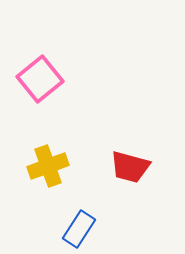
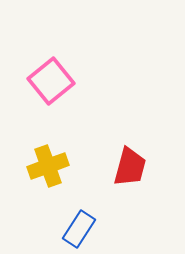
pink square: moved 11 px right, 2 px down
red trapezoid: rotated 90 degrees counterclockwise
